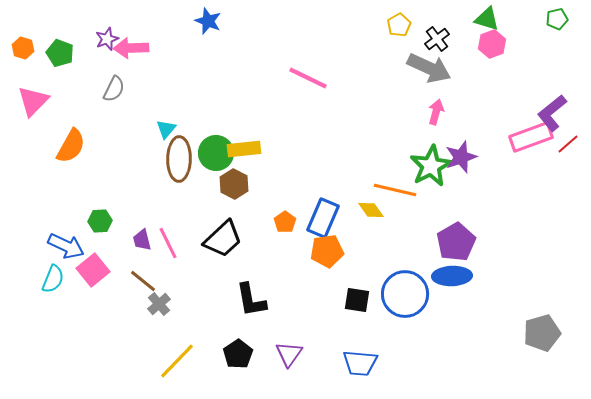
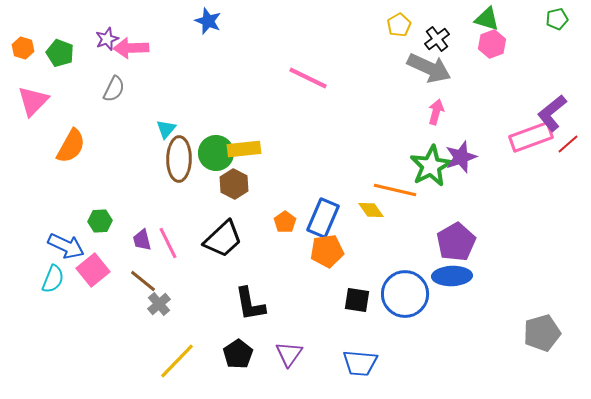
black L-shape at (251, 300): moved 1 px left, 4 px down
